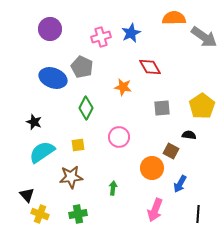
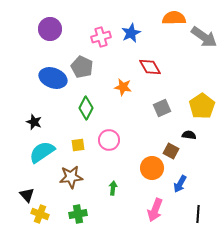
gray square: rotated 18 degrees counterclockwise
pink circle: moved 10 px left, 3 px down
